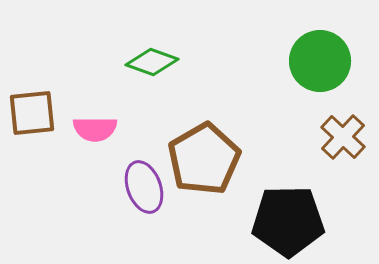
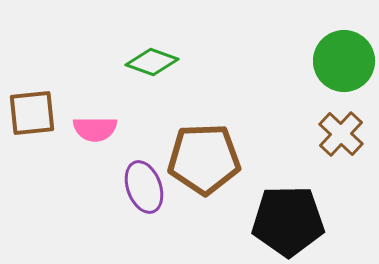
green circle: moved 24 px right
brown cross: moved 2 px left, 3 px up
brown pentagon: rotated 28 degrees clockwise
